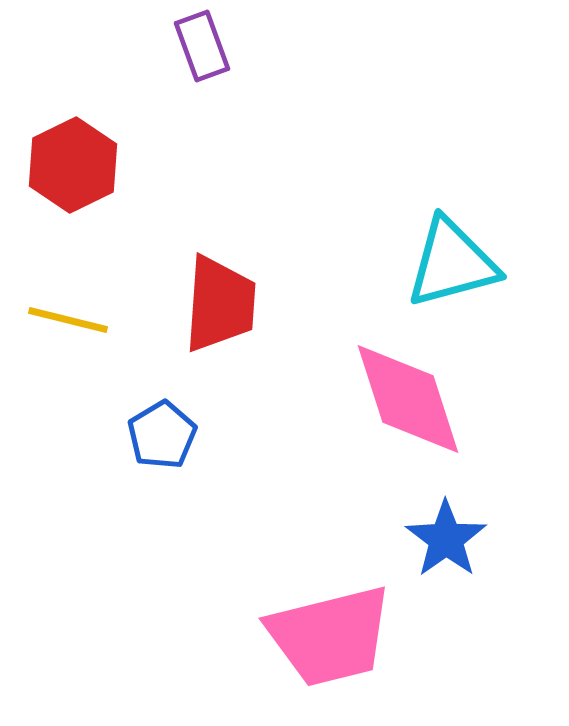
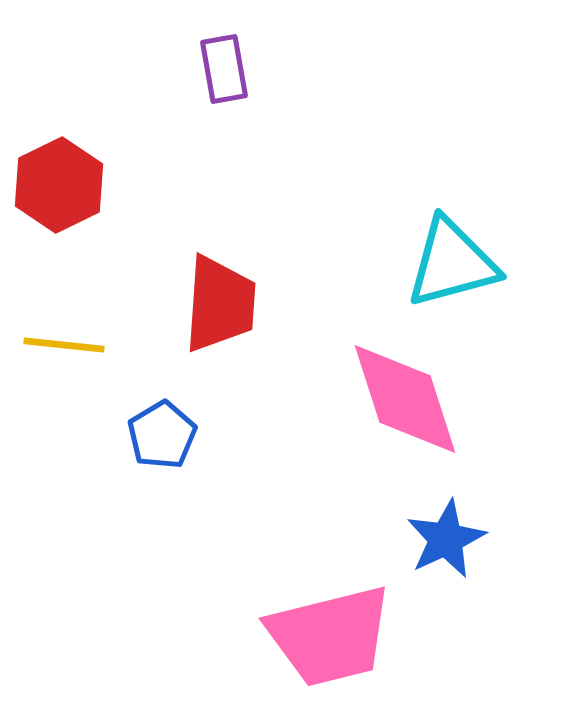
purple rectangle: moved 22 px right, 23 px down; rotated 10 degrees clockwise
red hexagon: moved 14 px left, 20 px down
yellow line: moved 4 px left, 25 px down; rotated 8 degrees counterclockwise
pink diamond: moved 3 px left
blue star: rotated 10 degrees clockwise
